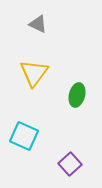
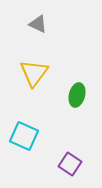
purple square: rotated 15 degrees counterclockwise
